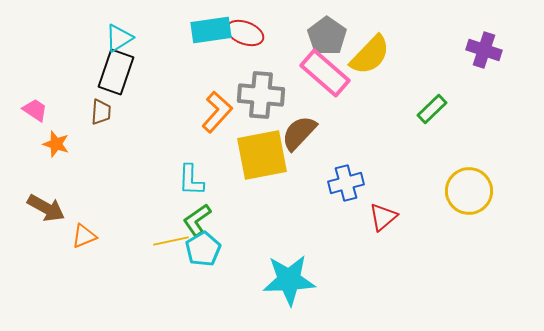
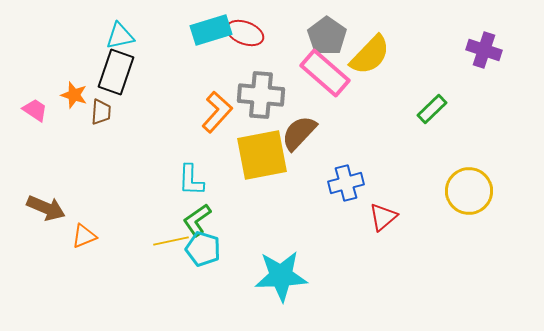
cyan rectangle: rotated 9 degrees counterclockwise
cyan triangle: moved 1 px right, 2 px up; rotated 20 degrees clockwise
orange star: moved 18 px right, 49 px up
brown arrow: rotated 6 degrees counterclockwise
cyan pentagon: rotated 24 degrees counterclockwise
cyan star: moved 8 px left, 4 px up
